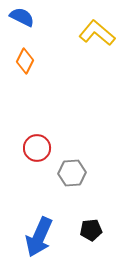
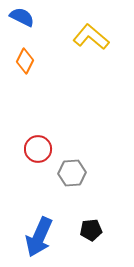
yellow L-shape: moved 6 px left, 4 px down
red circle: moved 1 px right, 1 px down
